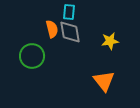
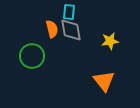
gray diamond: moved 1 px right, 2 px up
